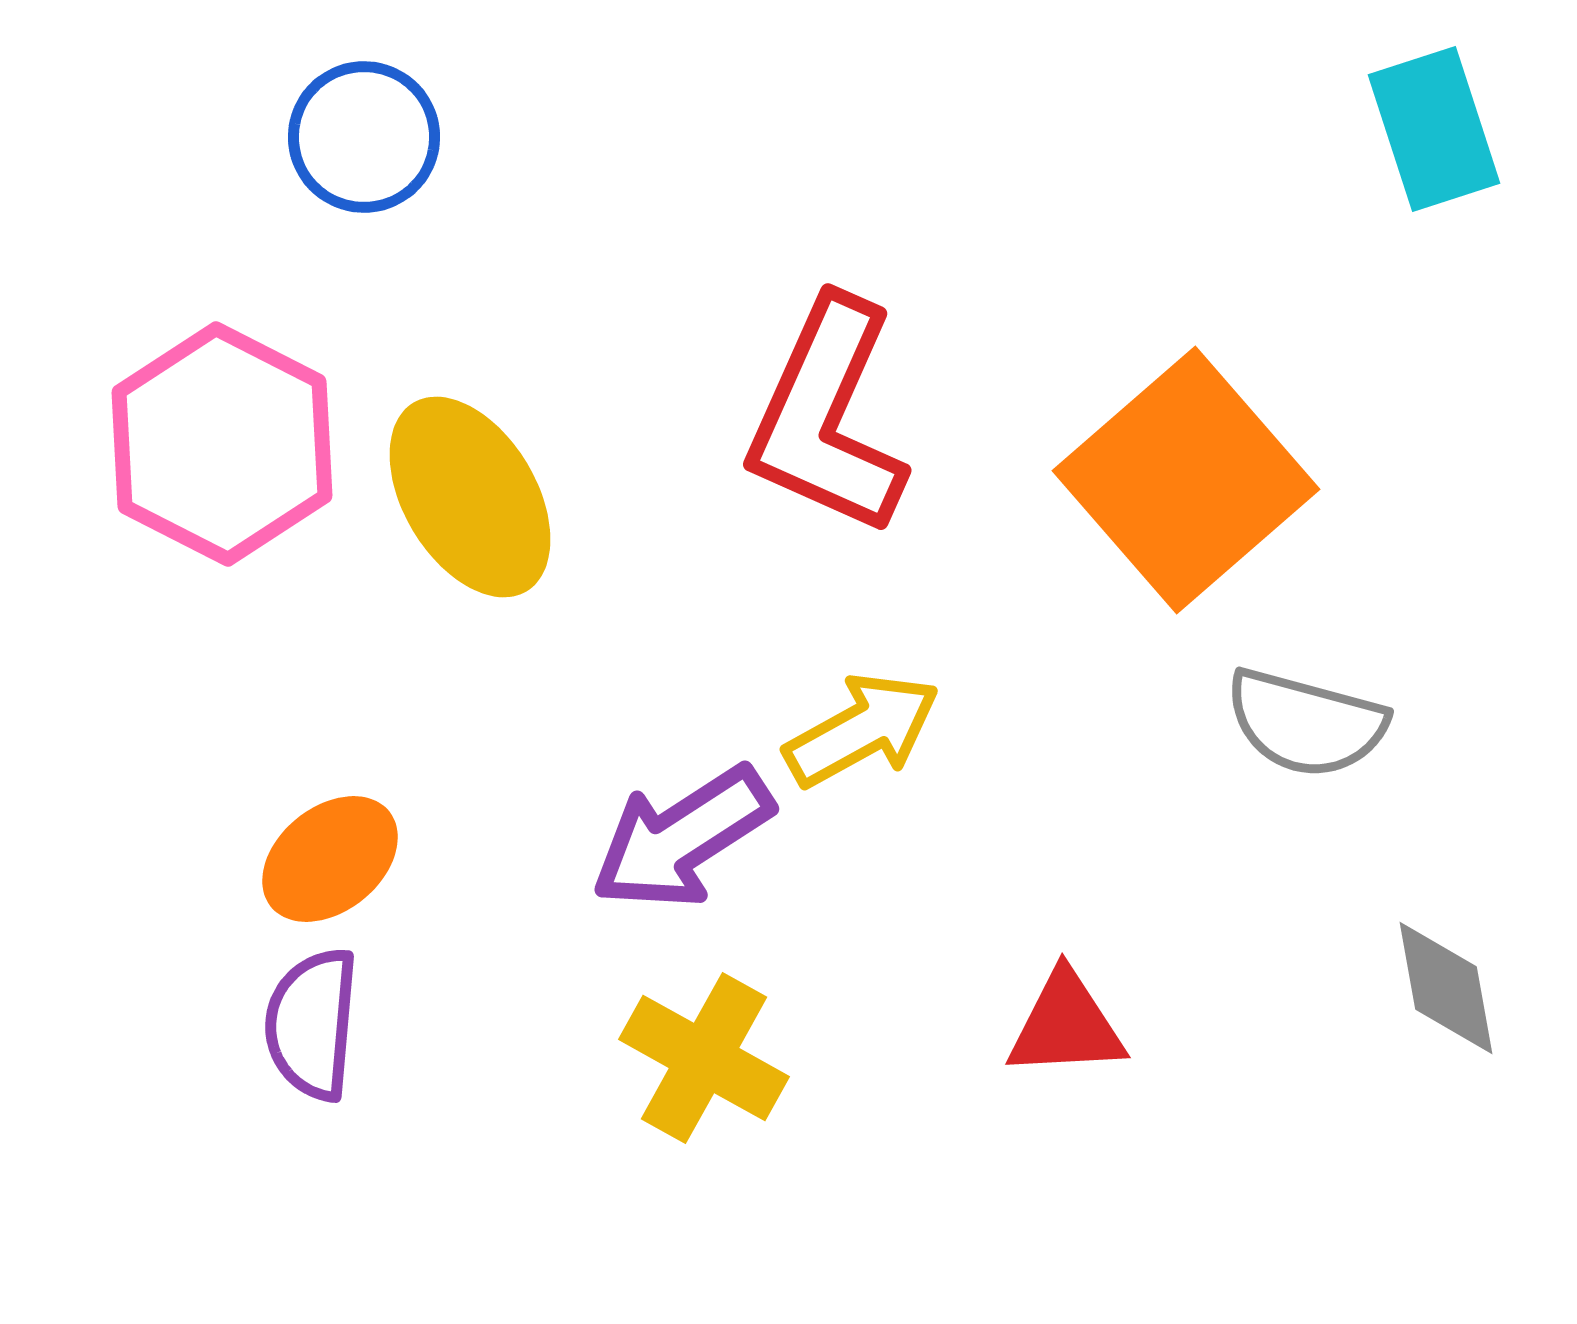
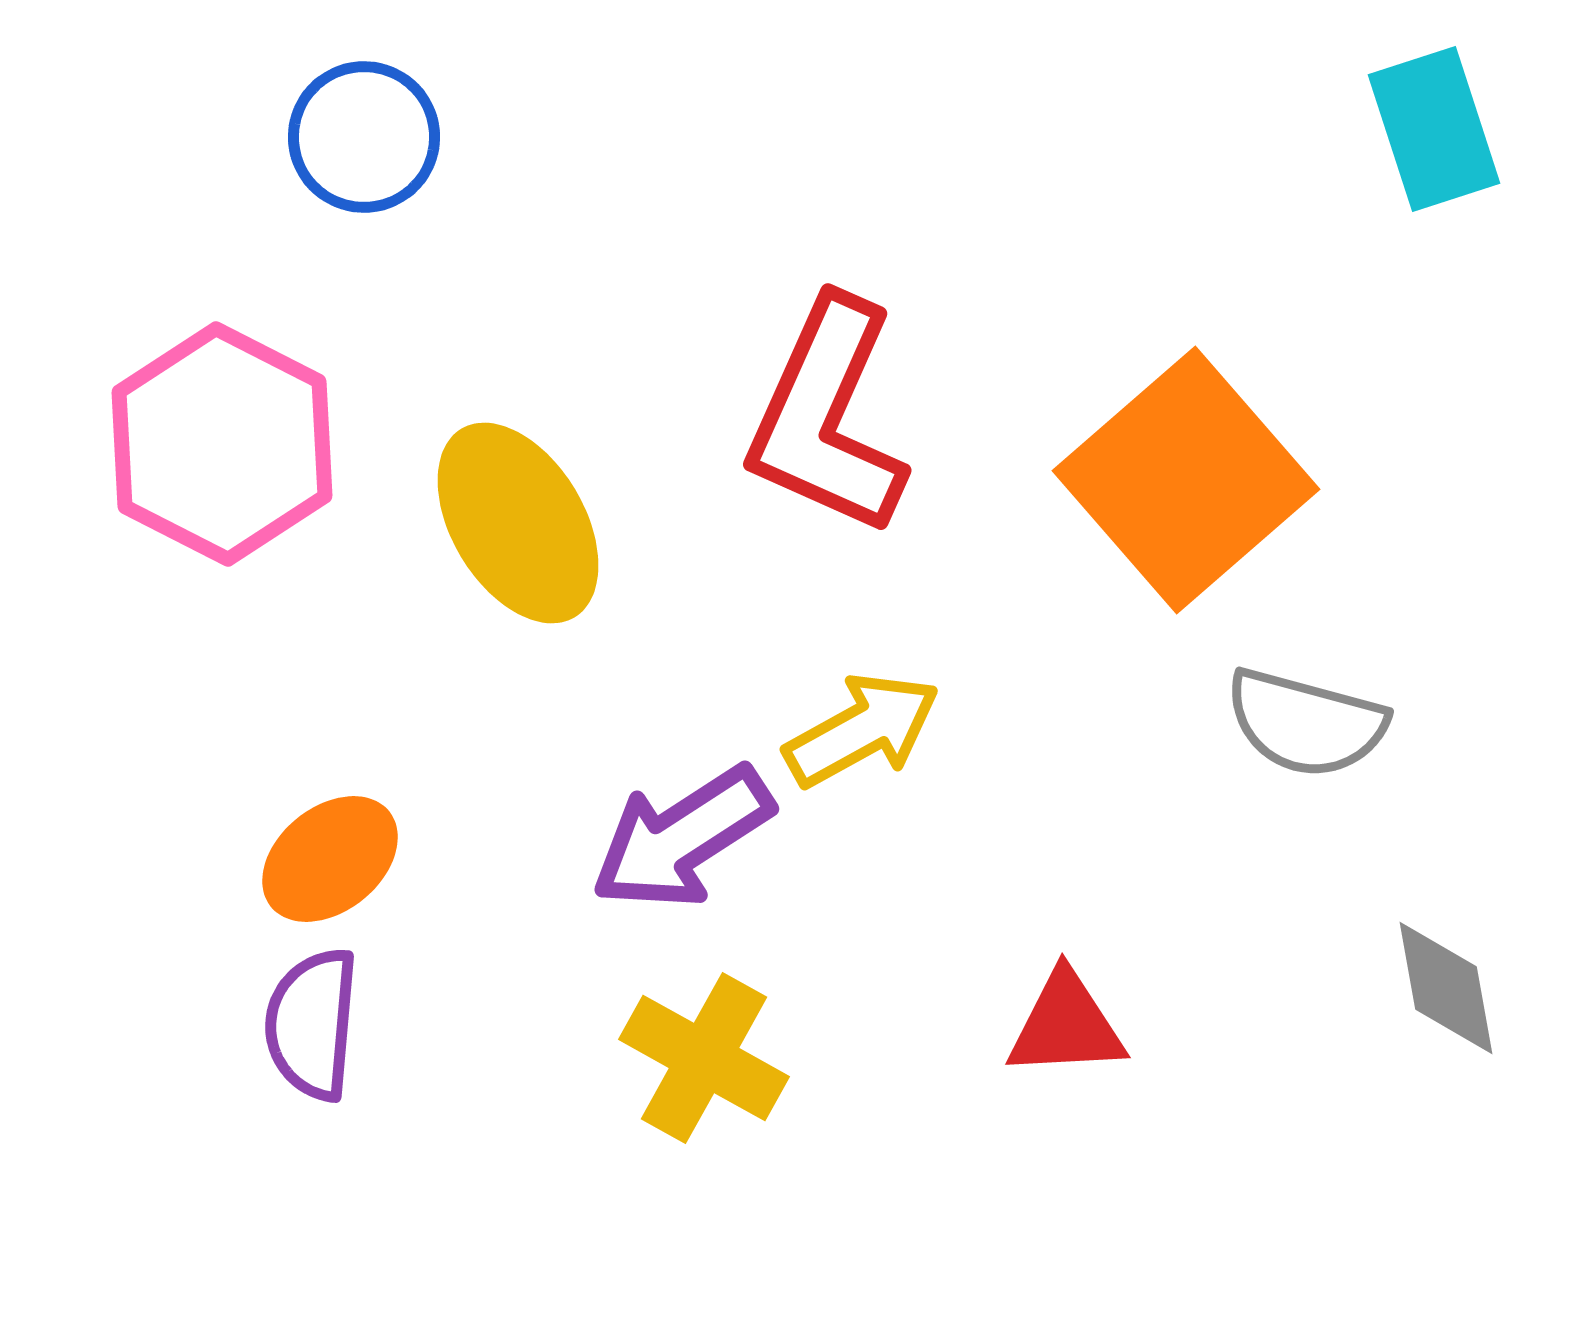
yellow ellipse: moved 48 px right, 26 px down
